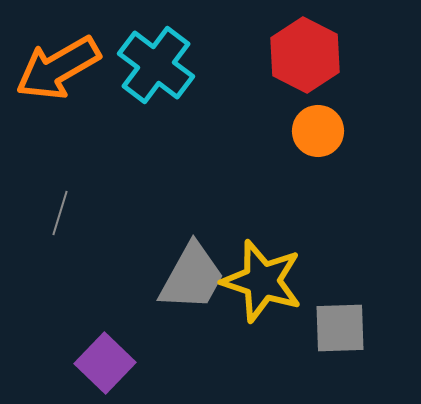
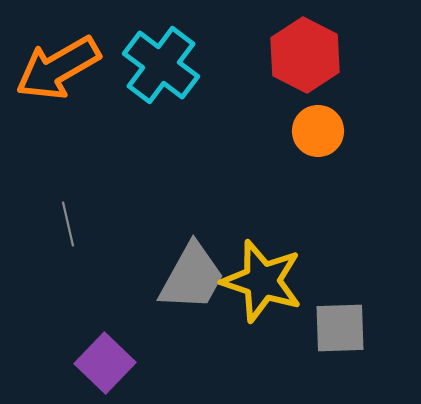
cyan cross: moved 5 px right
gray line: moved 8 px right, 11 px down; rotated 30 degrees counterclockwise
